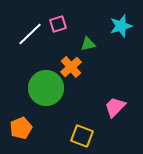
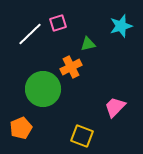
pink square: moved 1 px up
orange cross: rotated 15 degrees clockwise
green circle: moved 3 px left, 1 px down
